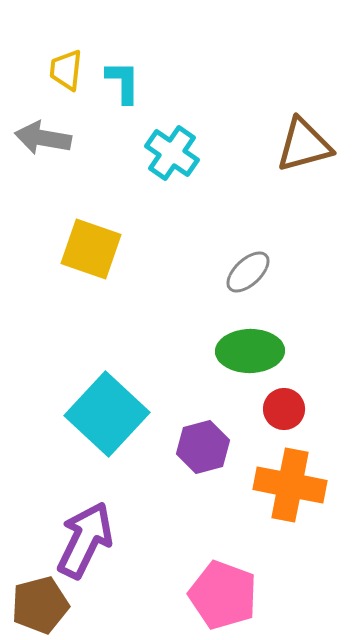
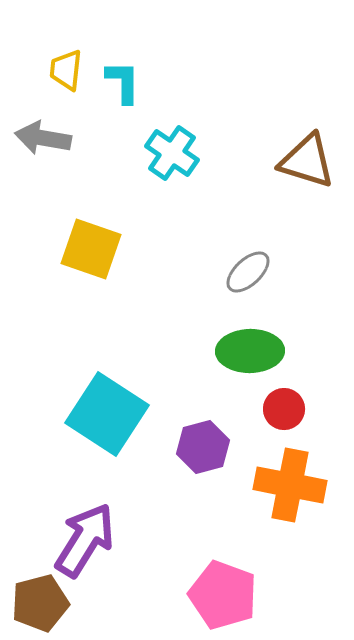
brown triangle: moved 3 px right, 16 px down; rotated 32 degrees clockwise
cyan square: rotated 10 degrees counterclockwise
purple arrow: rotated 6 degrees clockwise
brown pentagon: moved 2 px up
